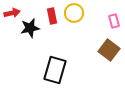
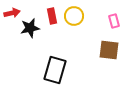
yellow circle: moved 3 px down
brown square: rotated 30 degrees counterclockwise
